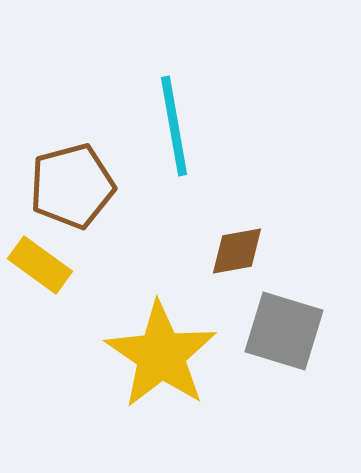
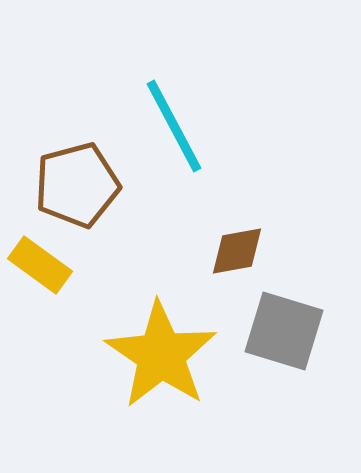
cyan line: rotated 18 degrees counterclockwise
brown pentagon: moved 5 px right, 1 px up
